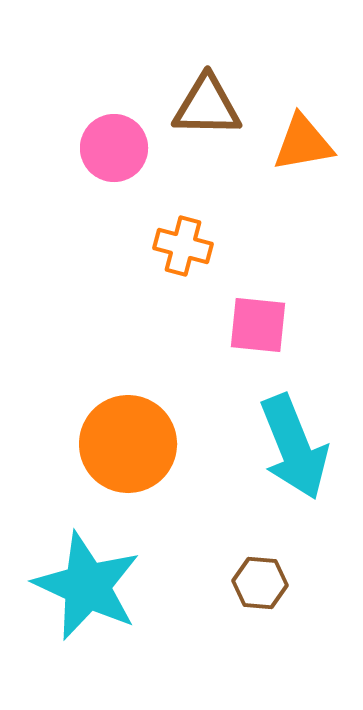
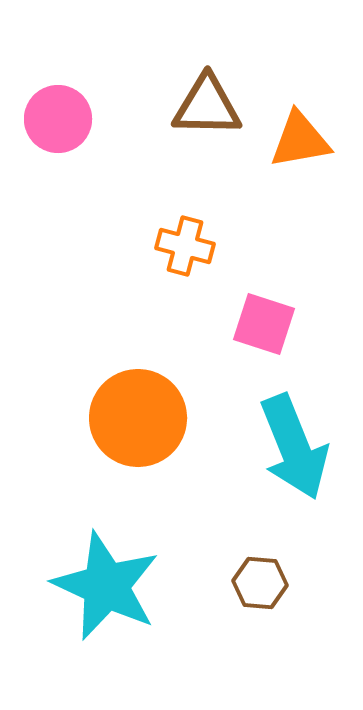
orange triangle: moved 3 px left, 3 px up
pink circle: moved 56 px left, 29 px up
orange cross: moved 2 px right
pink square: moved 6 px right, 1 px up; rotated 12 degrees clockwise
orange circle: moved 10 px right, 26 px up
cyan star: moved 19 px right
